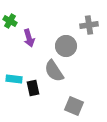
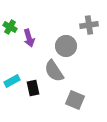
green cross: moved 6 px down
cyan rectangle: moved 2 px left, 2 px down; rotated 35 degrees counterclockwise
gray square: moved 1 px right, 6 px up
